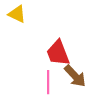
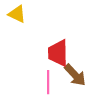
red trapezoid: rotated 20 degrees clockwise
brown arrow: moved 1 px up
